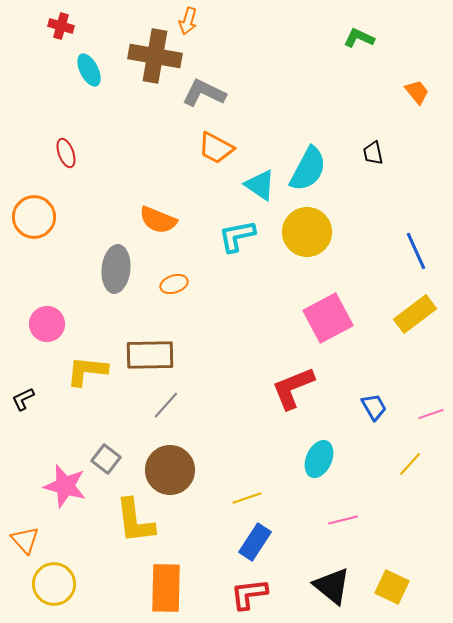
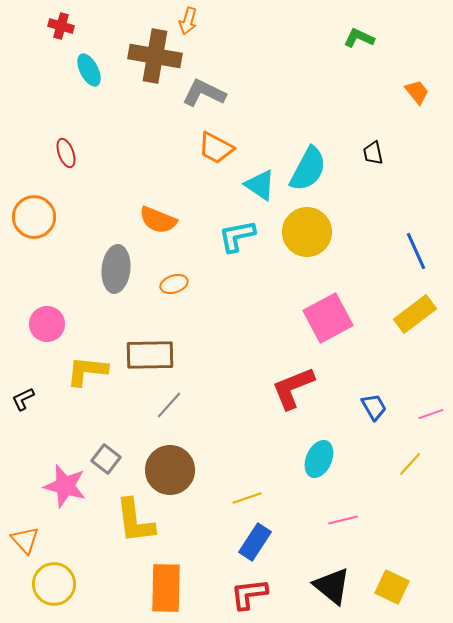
gray line at (166, 405): moved 3 px right
